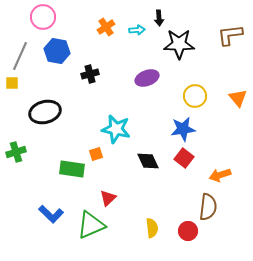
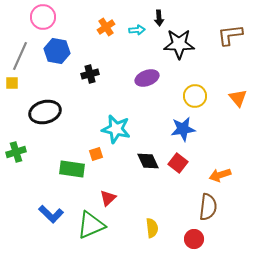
red square: moved 6 px left, 5 px down
red circle: moved 6 px right, 8 px down
